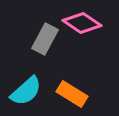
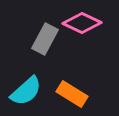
pink diamond: rotated 9 degrees counterclockwise
